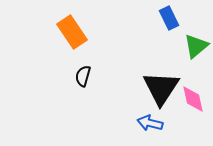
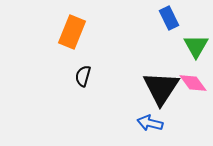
orange rectangle: rotated 56 degrees clockwise
green triangle: rotated 20 degrees counterclockwise
pink diamond: moved 16 px up; rotated 24 degrees counterclockwise
